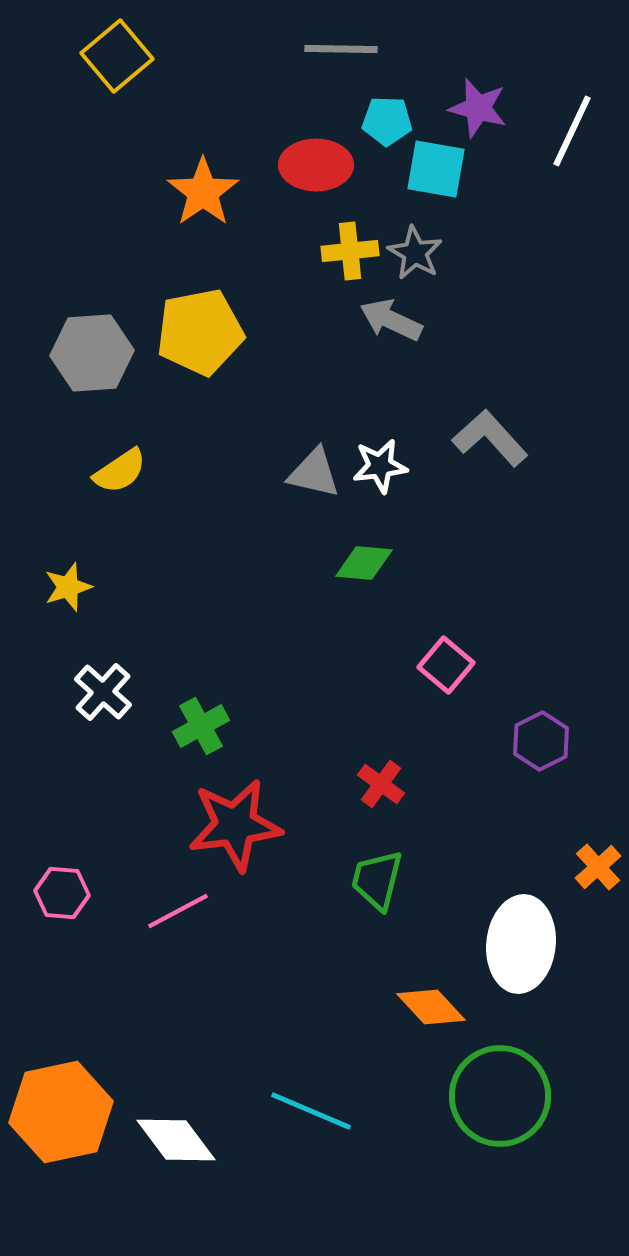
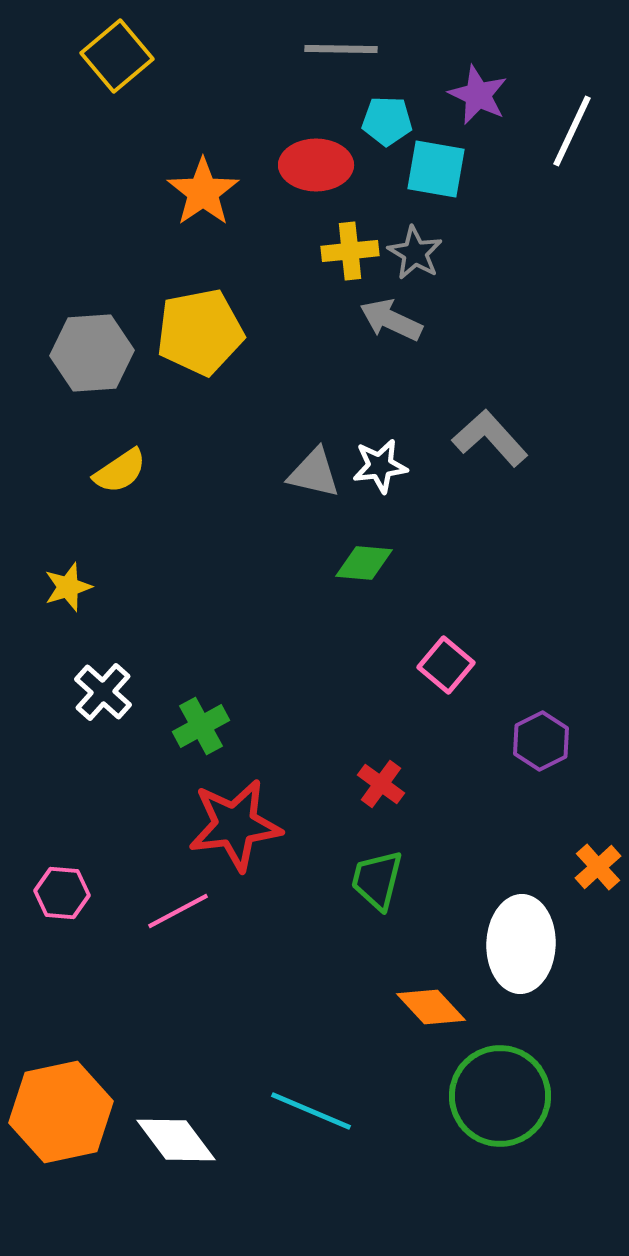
purple star: moved 13 px up; rotated 10 degrees clockwise
white ellipse: rotated 4 degrees counterclockwise
